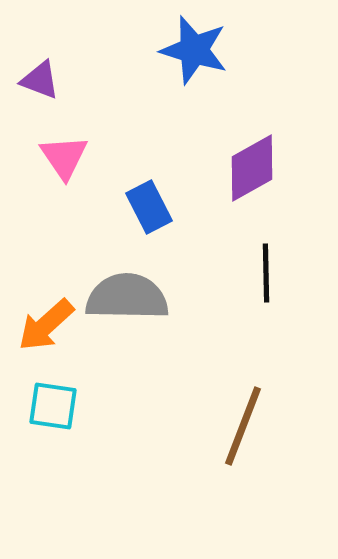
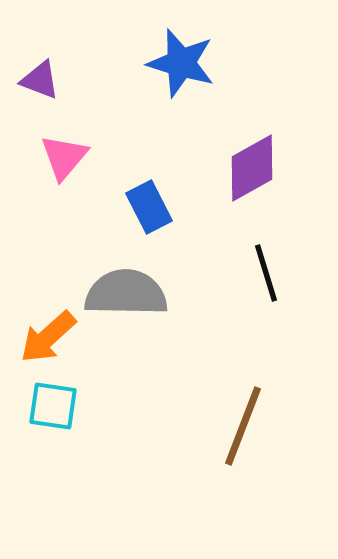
blue star: moved 13 px left, 13 px down
pink triangle: rotated 14 degrees clockwise
black line: rotated 16 degrees counterclockwise
gray semicircle: moved 1 px left, 4 px up
orange arrow: moved 2 px right, 12 px down
